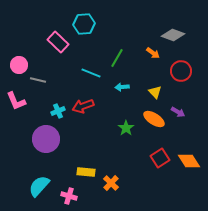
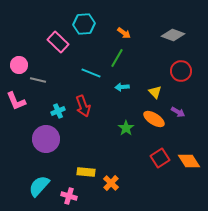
orange arrow: moved 29 px left, 20 px up
red arrow: rotated 90 degrees counterclockwise
